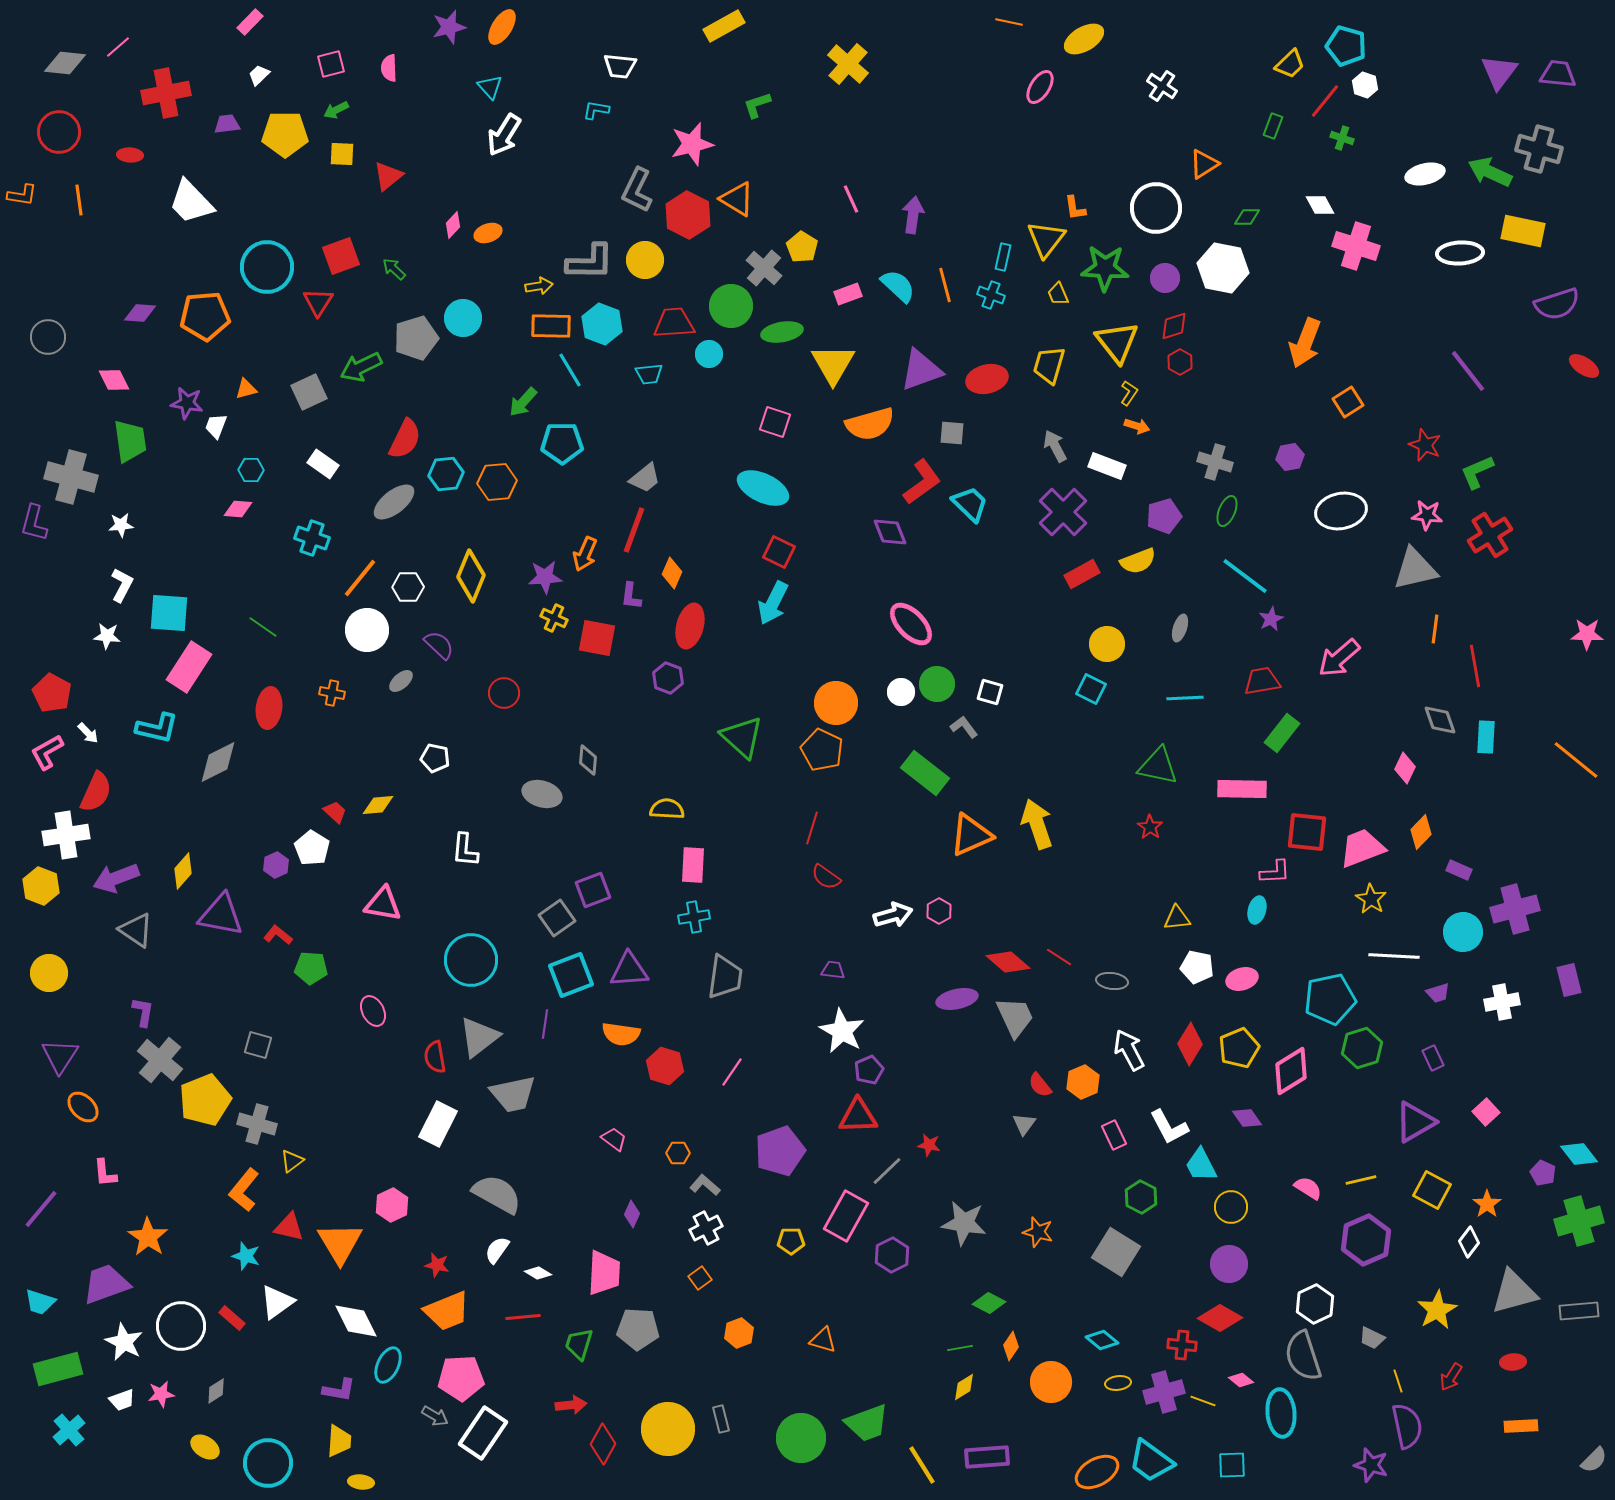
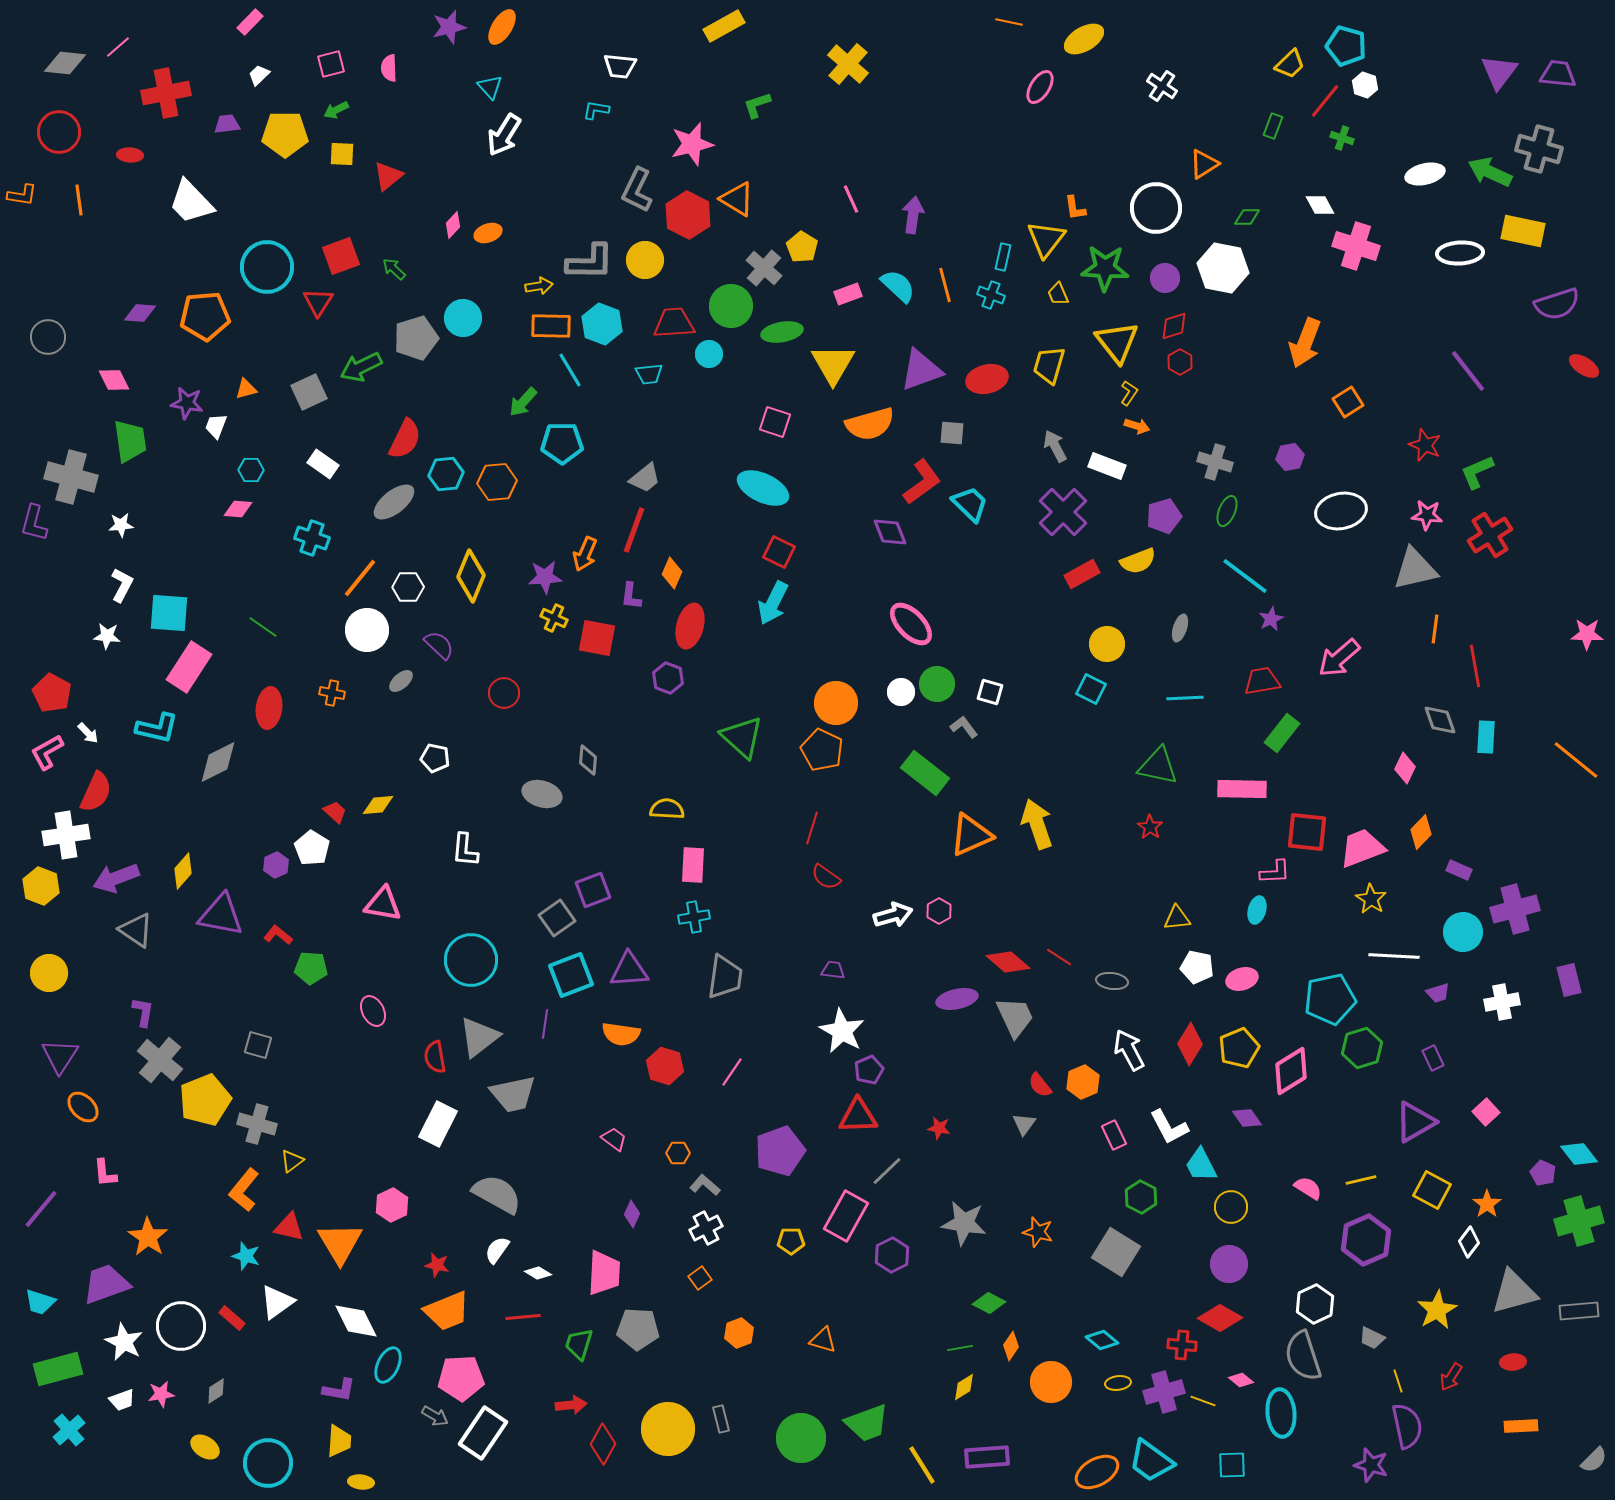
red star at (929, 1145): moved 10 px right, 17 px up
